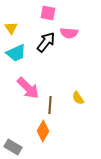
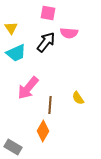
pink arrow: rotated 85 degrees clockwise
